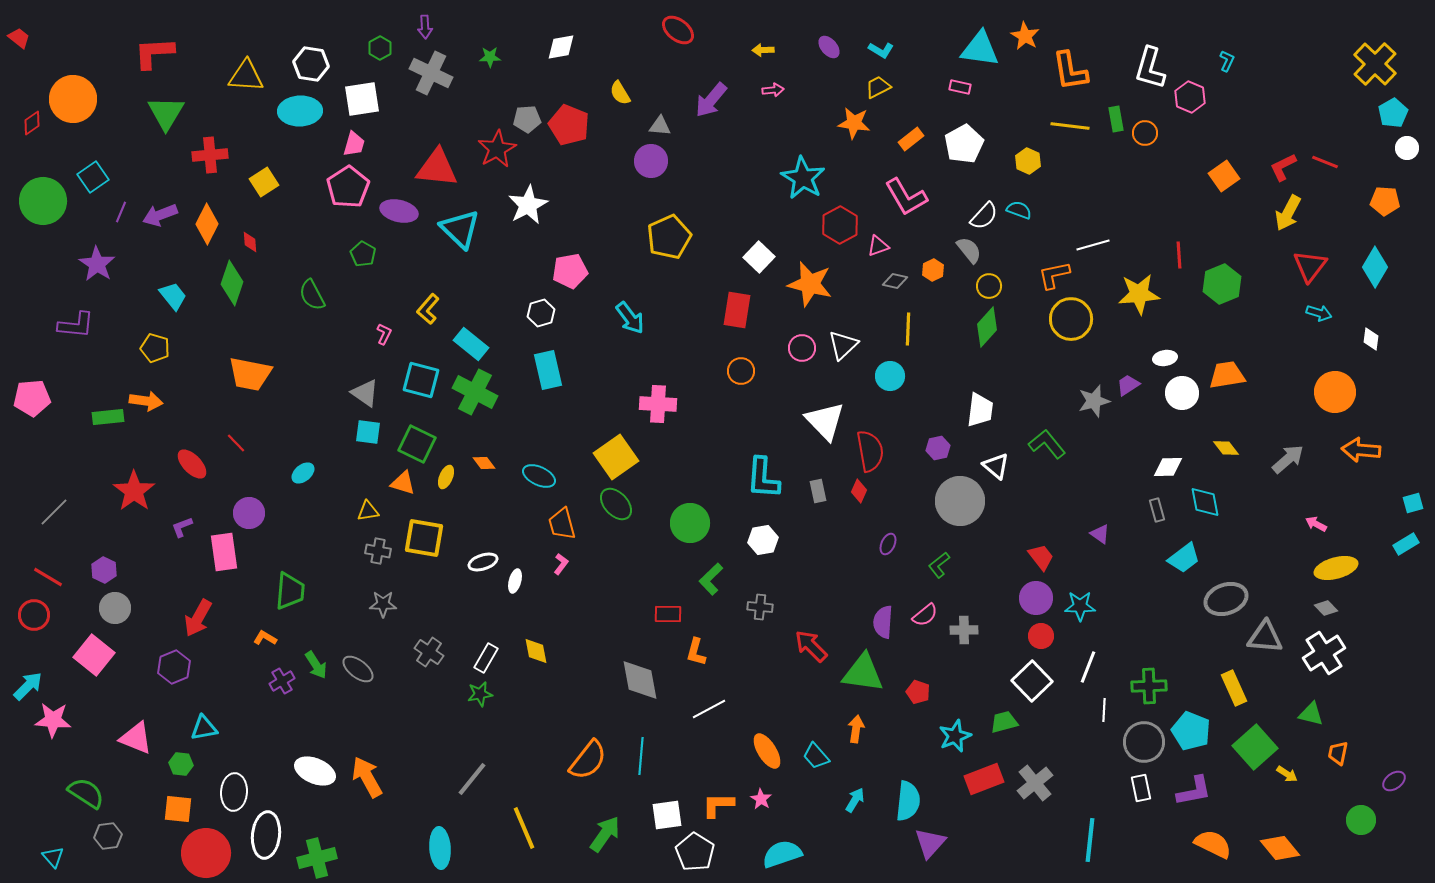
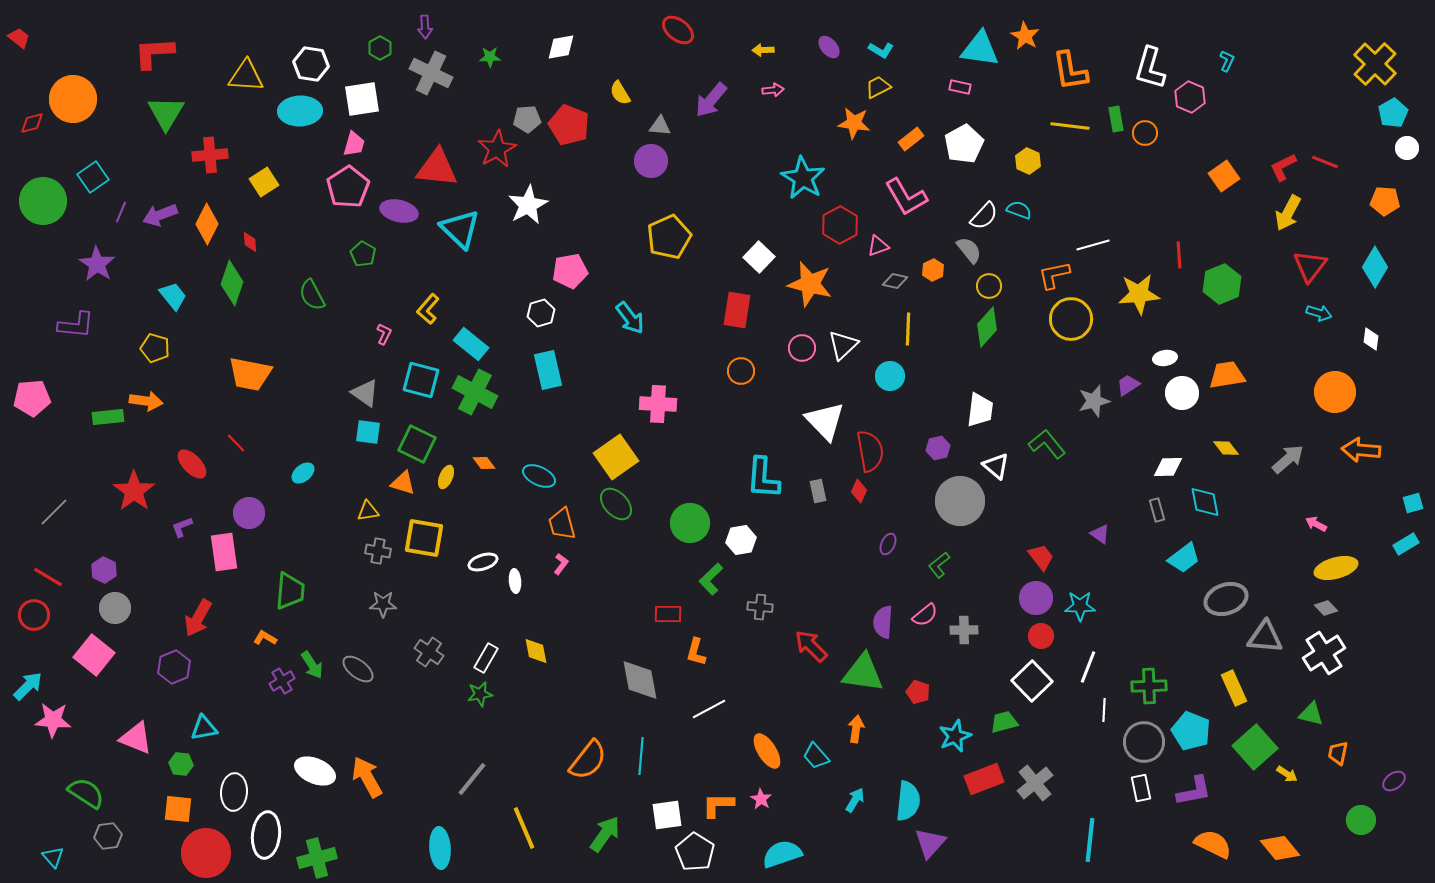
red diamond at (32, 123): rotated 20 degrees clockwise
white hexagon at (763, 540): moved 22 px left
white ellipse at (515, 581): rotated 20 degrees counterclockwise
green arrow at (316, 665): moved 4 px left
